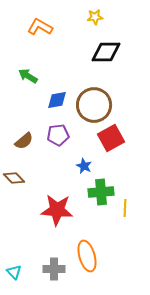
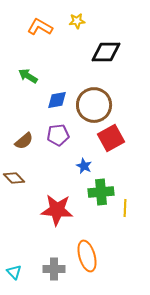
yellow star: moved 18 px left, 4 px down
